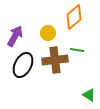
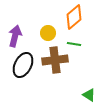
purple arrow: rotated 15 degrees counterclockwise
green line: moved 3 px left, 6 px up
